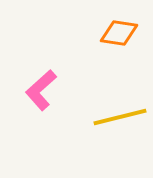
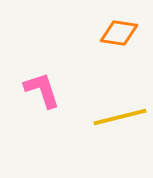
pink L-shape: moved 1 px right; rotated 114 degrees clockwise
